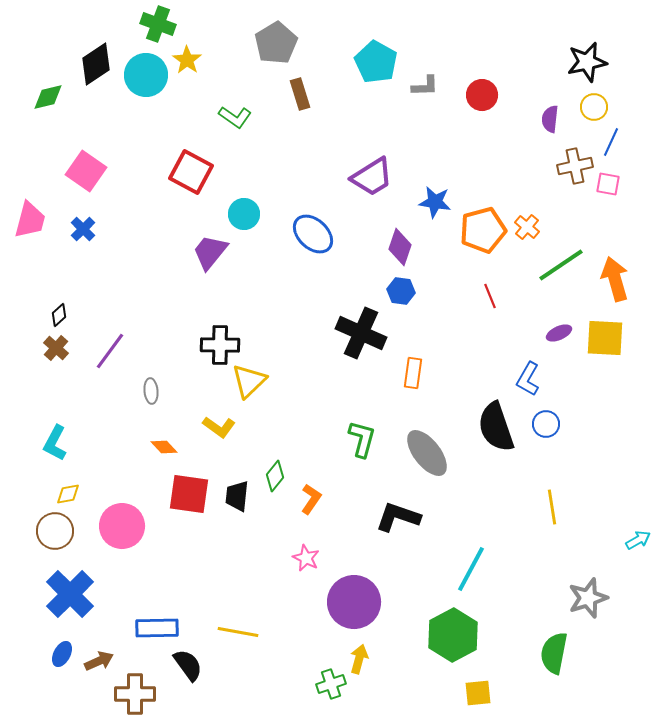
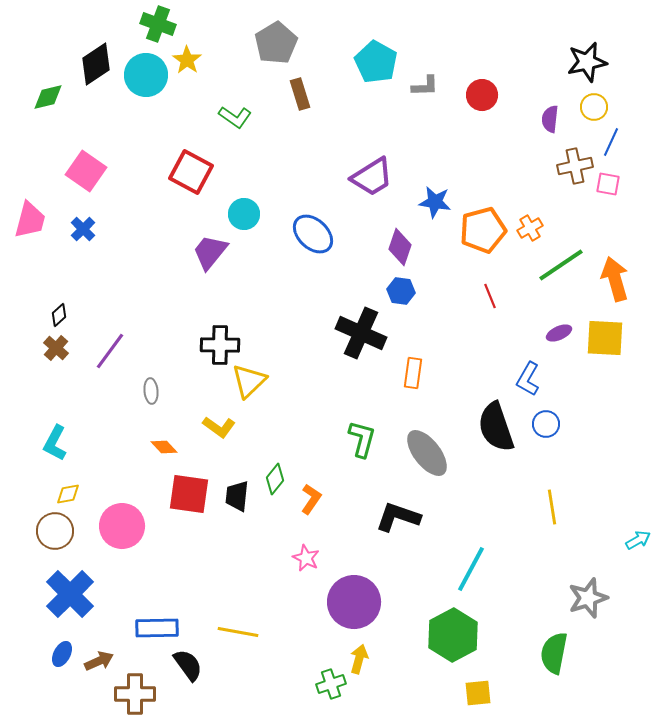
orange cross at (527, 227): moved 3 px right, 1 px down; rotated 20 degrees clockwise
green diamond at (275, 476): moved 3 px down
